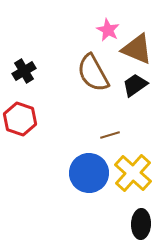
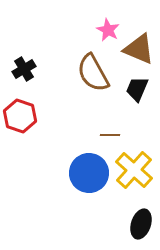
brown triangle: moved 2 px right
black cross: moved 2 px up
black trapezoid: moved 2 px right, 4 px down; rotated 32 degrees counterclockwise
red hexagon: moved 3 px up
brown line: rotated 18 degrees clockwise
yellow cross: moved 1 px right, 3 px up
black ellipse: rotated 16 degrees clockwise
